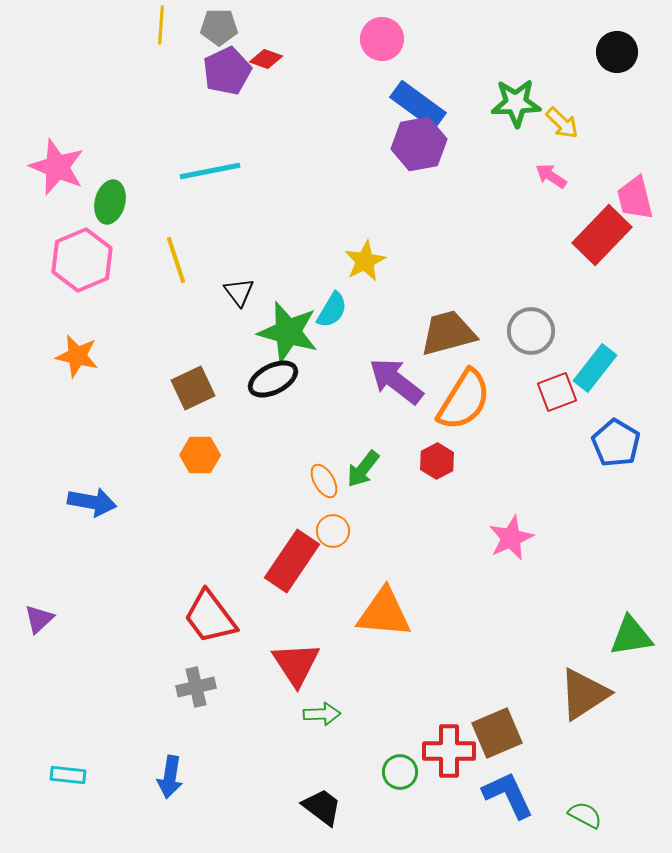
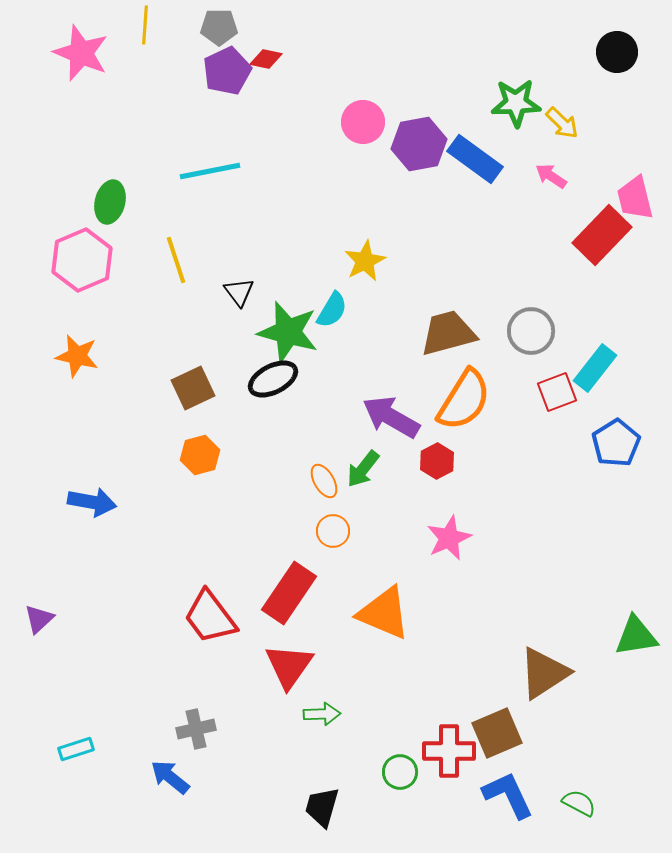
yellow line at (161, 25): moved 16 px left
pink circle at (382, 39): moved 19 px left, 83 px down
red diamond at (266, 59): rotated 8 degrees counterclockwise
blue rectangle at (418, 105): moved 57 px right, 54 px down
pink star at (57, 167): moved 24 px right, 114 px up
purple arrow at (396, 381): moved 5 px left, 36 px down; rotated 8 degrees counterclockwise
blue pentagon at (616, 443): rotated 9 degrees clockwise
orange hexagon at (200, 455): rotated 15 degrees counterclockwise
pink star at (511, 538): moved 62 px left
red rectangle at (292, 561): moved 3 px left, 32 px down
orange triangle at (384, 613): rotated 18 degrees clockwise
green triangle at (631, 636): moved 5 px right
red triangle at (296, 664): moved 7 px left, 2 px down; rotated 8 degrees clockwise
gray cross at (196, 687): moved 42 px down
brown triangle at (584, 694): moved 40 px left, 21 px up
cyan rectangle at (68, 775): moved 8 px right, 26 px up; rotated 24 degrees counterclockwise
blue arrow at (170, 777): rotated 120 degrees clockwise
black trapezoid at (322, 807): rotated 111 degrees counterclockwise
green semicircle at (585, 815): moved 6 px left, 12 px up
